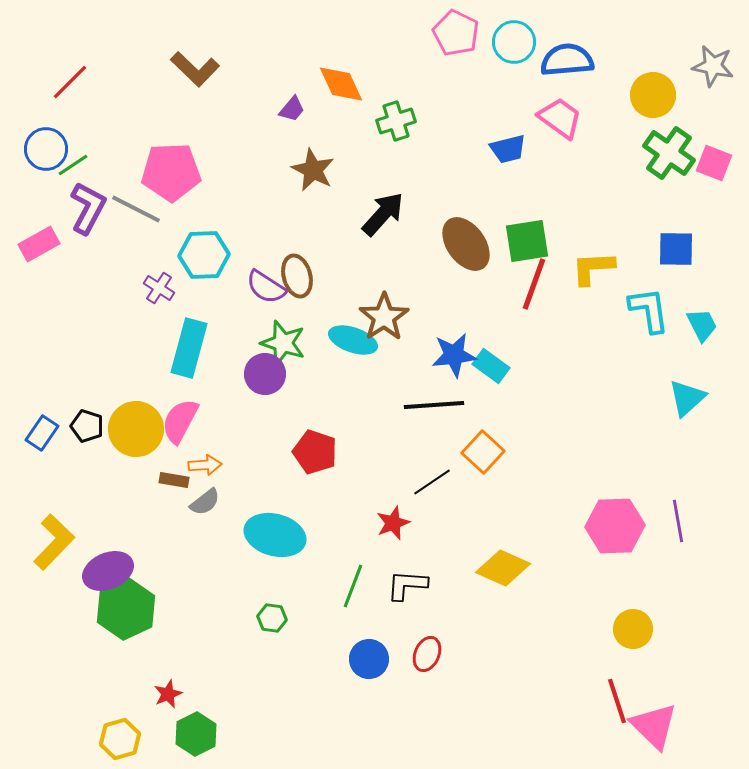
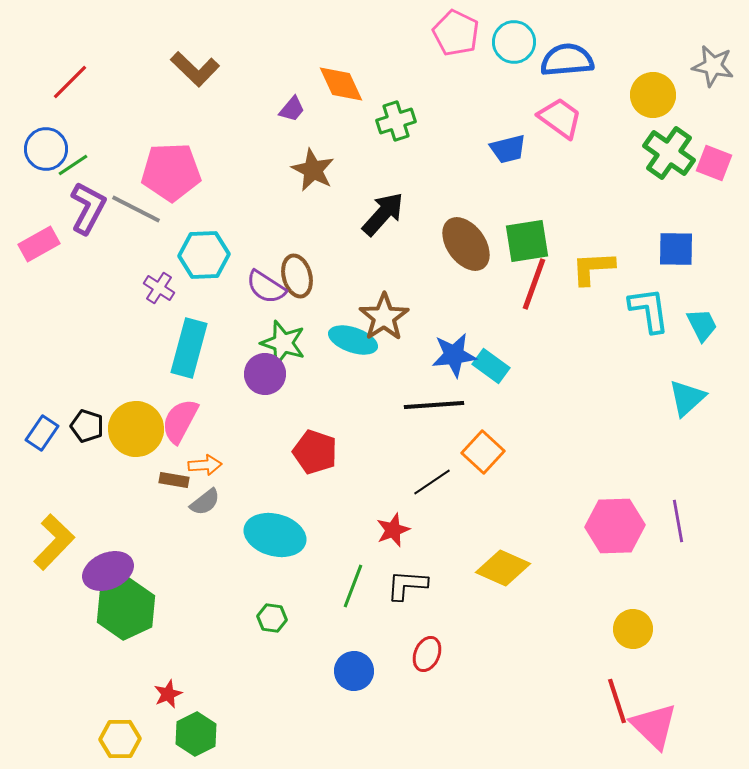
red star at (393, 523): moved 7 px down
blue circle at (369, 659): moved 15 px left, 12 px down
yellow hexagon at (120, 739): rotated 15 degrees clockwise
